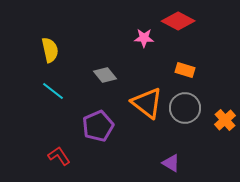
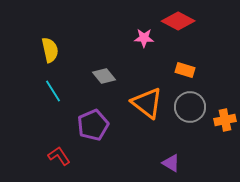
gray diamond: moved 1 px left, 1 px down
cyan line: rotated 20 degrees clockwise
gray circle: moved 5 px right, 1 px up
orange cross: rotated 30 degrees clockwise
purple pentagon: moved 5 px left, 1 px up
